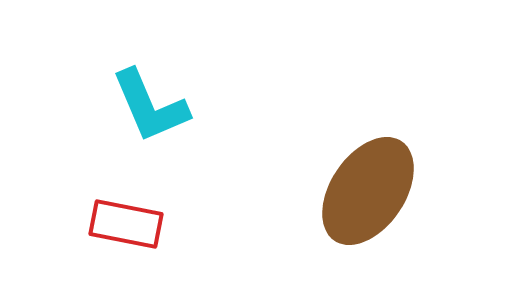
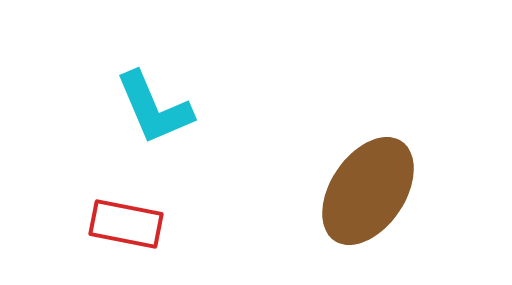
cyan L-shape: moved 4 px right, 2 px down
